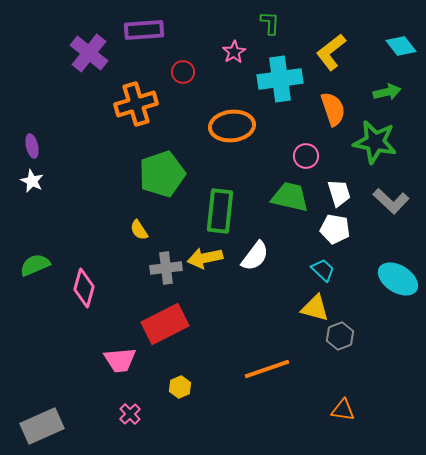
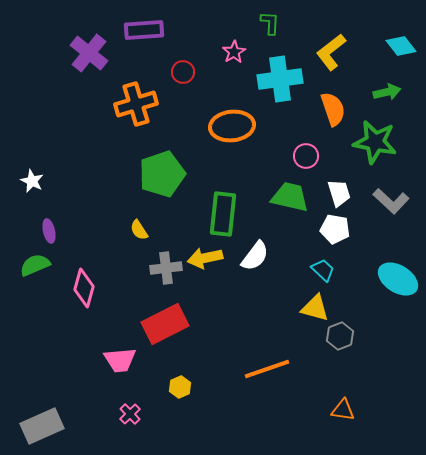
purple ellipse: moved 17 px right, 85 px down
green rectangle: moved 3 px right, 3 px down
